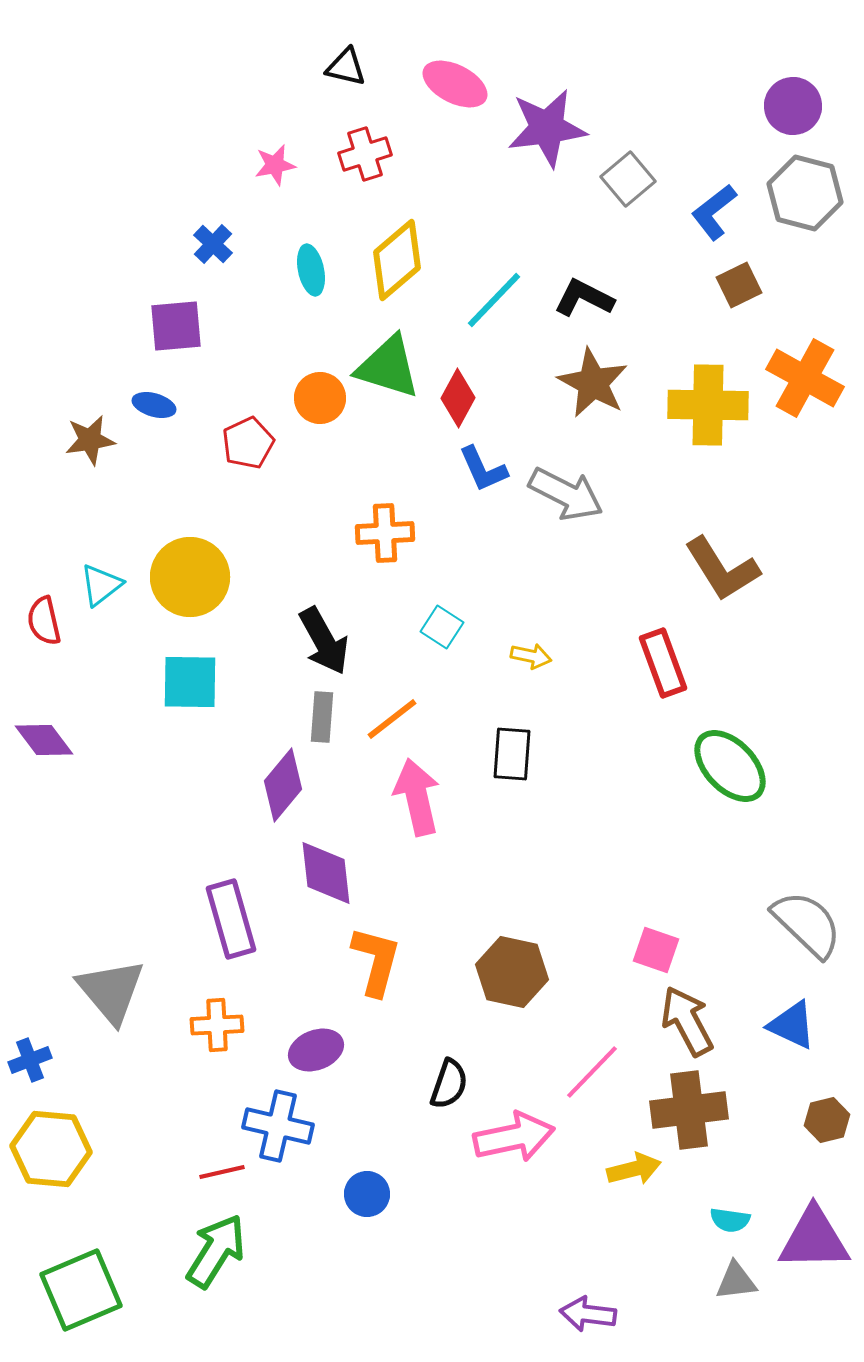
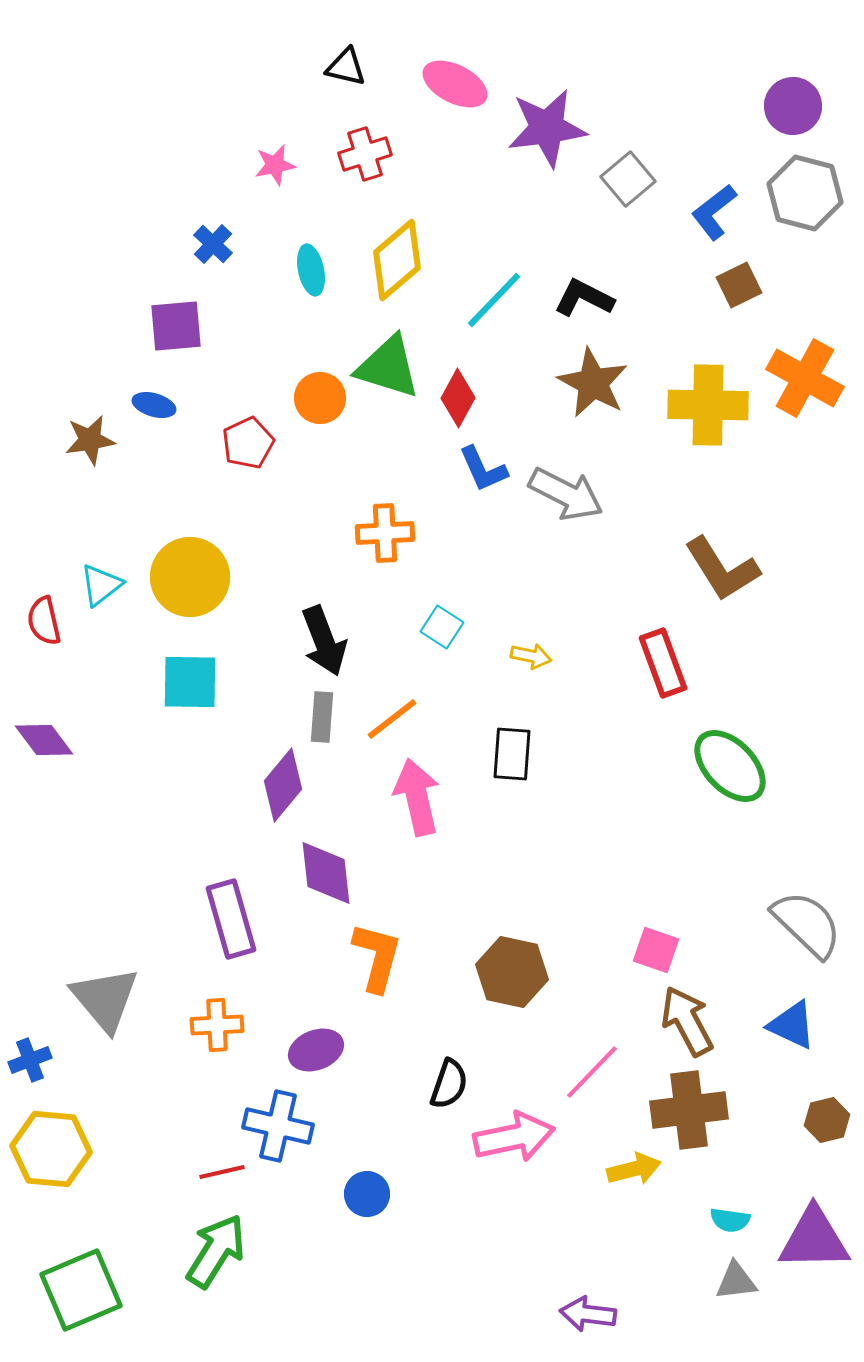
black arrow at (324, 641): rotated 8 degrees clockwise
orange L-shape at (376, 961): moved 1 px right, 4 px up
gray triangle at (111, 991): moved 6 px left, 8 px down
